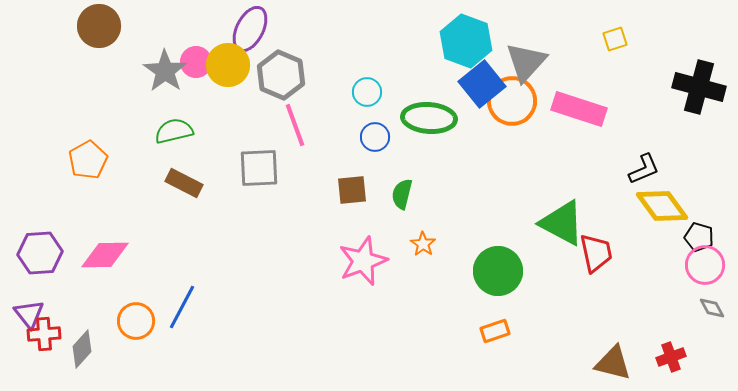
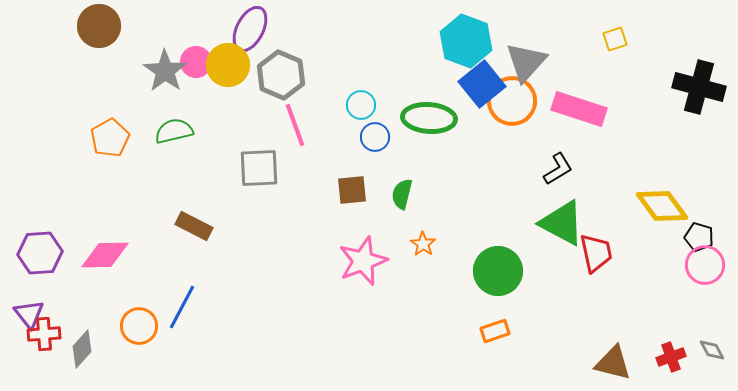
cyan circle at (367, 92): moved 6 px left, 13 px down
orange pentagon at (88, 160): moved 22 px right, 22 px up
black L-shape at (644, 169): moved 86 px left; rotated 8 degrees counterclockwise
brown rectangle at (184, 183): moved 10 px right, 43 px down
gray diamond at (712, 308): moved 42 px down
orange circle at (136, 321): moved 3 px right, 5 px down
